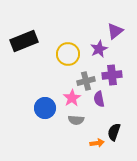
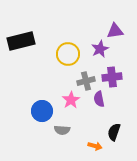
purple triangle: rotated 30 degrees clockwise
black rectangle: moved 3 px left; rotated 8 degrees clockwise
purple star: moved 1 px right
purple cross: moved 2 px down
pink star: moved 1 px left, 2 px down
blue circle: moved 3 px left, 3 px down
gray semicircle: moved 14 px left, 10 px down
orange arrow: moved 2 px left, 3 px down; rotated 24 degrees clockwise
